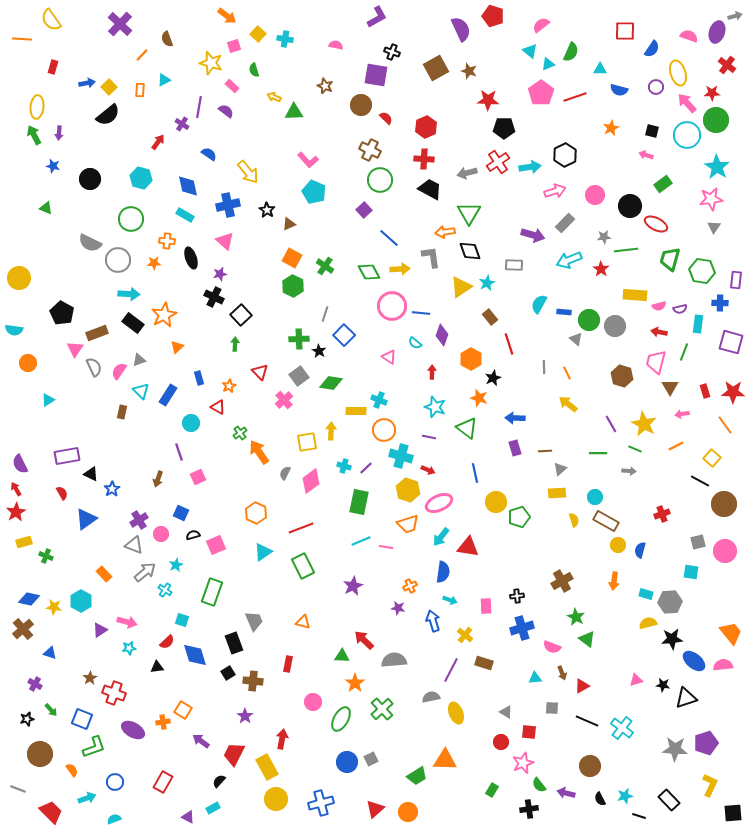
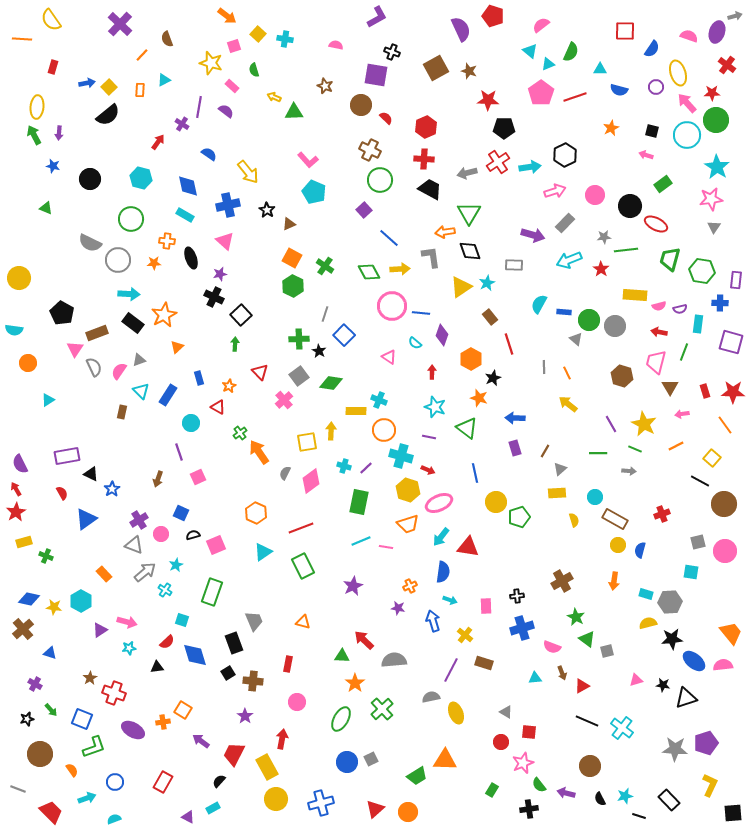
brown line at (545, 451): rotated 56 degrees counterclockwise
brown rectangle at (606, 521): moved 9 px right, 2 px up
pink circle at (313, 702): moved 16 px left
gray square at (552, 708): moved 55 px right, 57 px up; rotated 16 degrees counterclockwise
